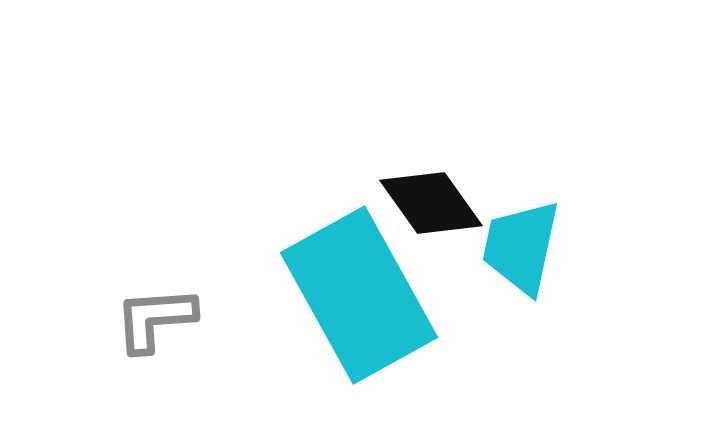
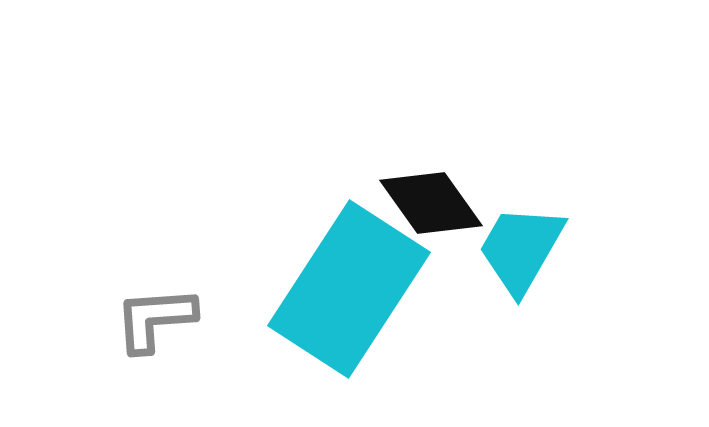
cyan trapezoid: moved 2 px down; rotated 18 degrees clockwise
cyan rectangle: moved 10 px left, 6 px up; rotated 62 degrees clockwise
